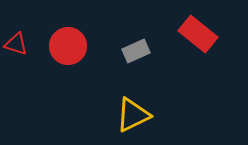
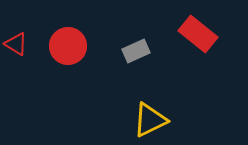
red triangle: rotated 15 degrees clockwise
yellow triangle: moved 17 px right, 5 px down
